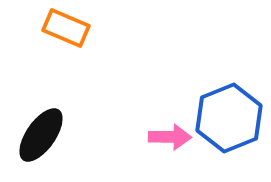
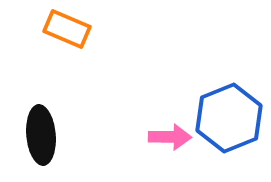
orange rectangle: moved 1 px right, 1 px down
black ellipse: rotated 40 degrees counterclockwise
